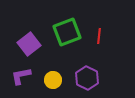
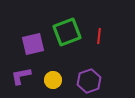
purple square: moved 4 px right; rotated 25 degrees clockwise
purple hexagon: moved 2 px right, 3 px down; rotated 15 degrees clockwise
